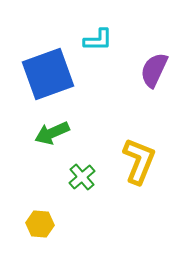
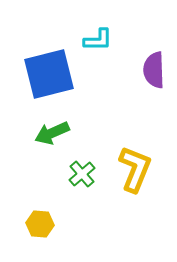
purple semicircle: rotated 27 degrees counterclockwise
blue square: moved 1 px right; rotated 6 degrees clockwise
yellow L-shape: moved 4 px left, 8 px down
green cross: moved 3 px up
